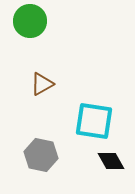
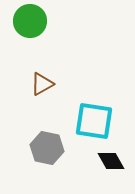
gray hexagon: moved 6 px right, 7 px up
